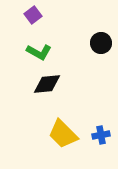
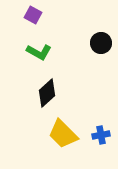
purple square: rotated 24 degrees counterclockwise
black diamond: moved 9 px down; rotated 36 degrees counterclockwise
